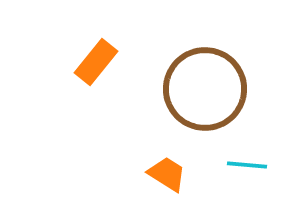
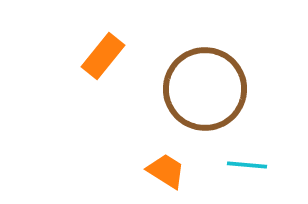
orange rectangle: moved 7 px right, 6 px up
orange trapezoid: moved 1 px left, 3 px up
